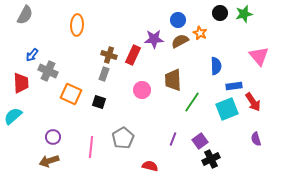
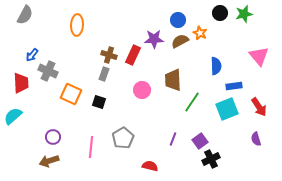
red arrow: moved 6 px right, 5 px down
